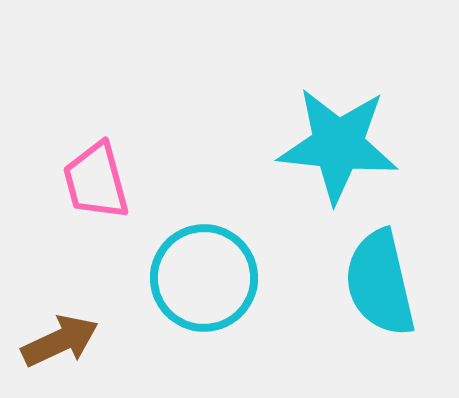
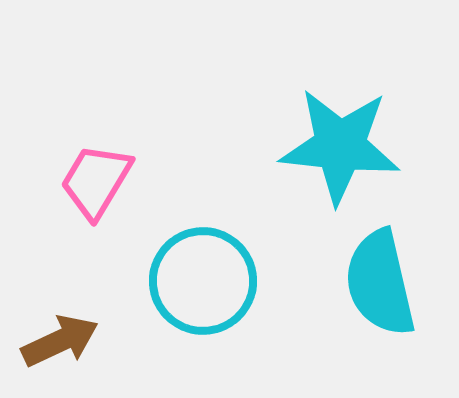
cyan star: moved 2 px right, 1 px down
pink trapezoid: rotated 46 degrees clockwise
cyan circle: moved 1 px left, 3 px down
